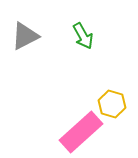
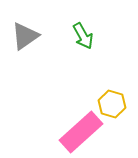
gray triangle: rotated 8 degrees counterclockwise
